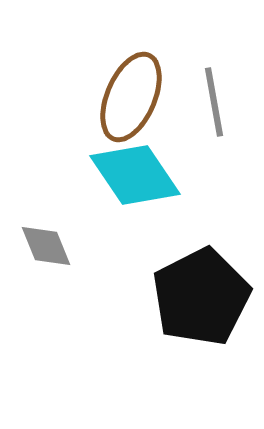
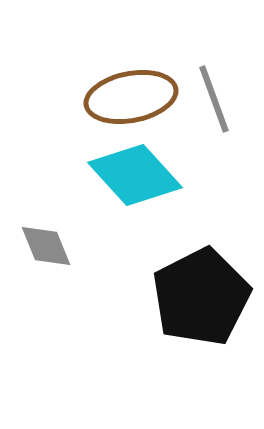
brown ellipse: rotated 56 degrees clockwise
gray line: moved 3 px up; rotated 10 degrees counterclockwise
cyan diamond: rotated 8 degrees counterclockwise
